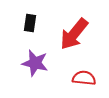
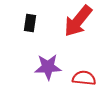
red arrow: moved 4 px right, 13 px up
purple star: moved 13 px right, 4 px down; rotated 16 degrees counterclockwise
